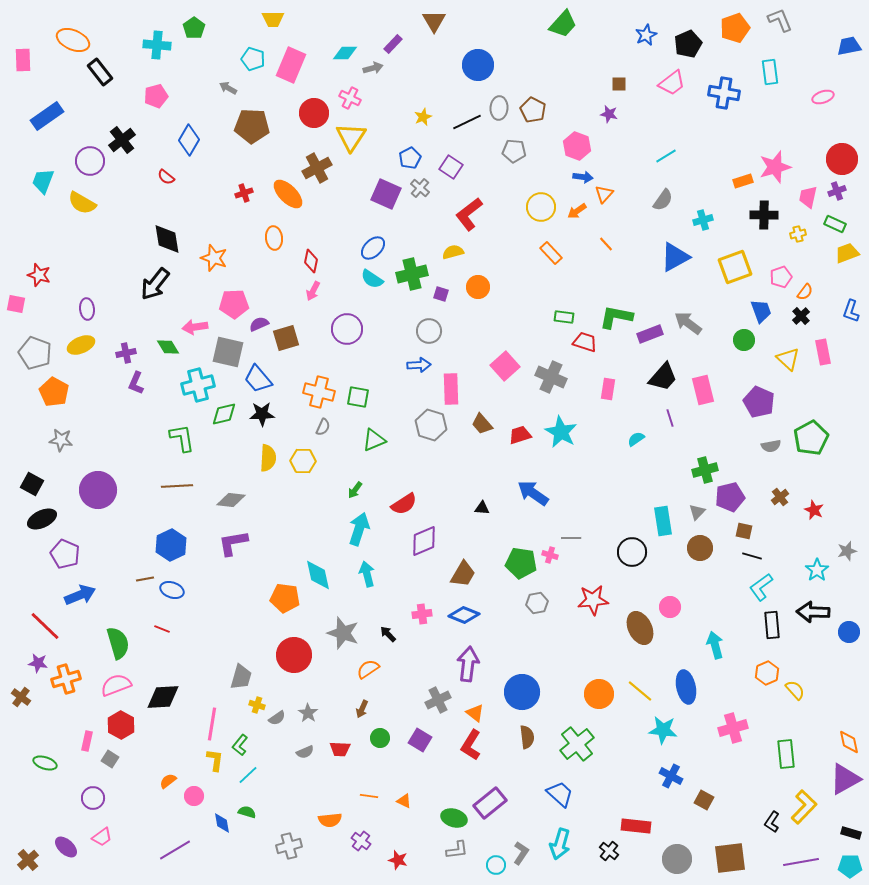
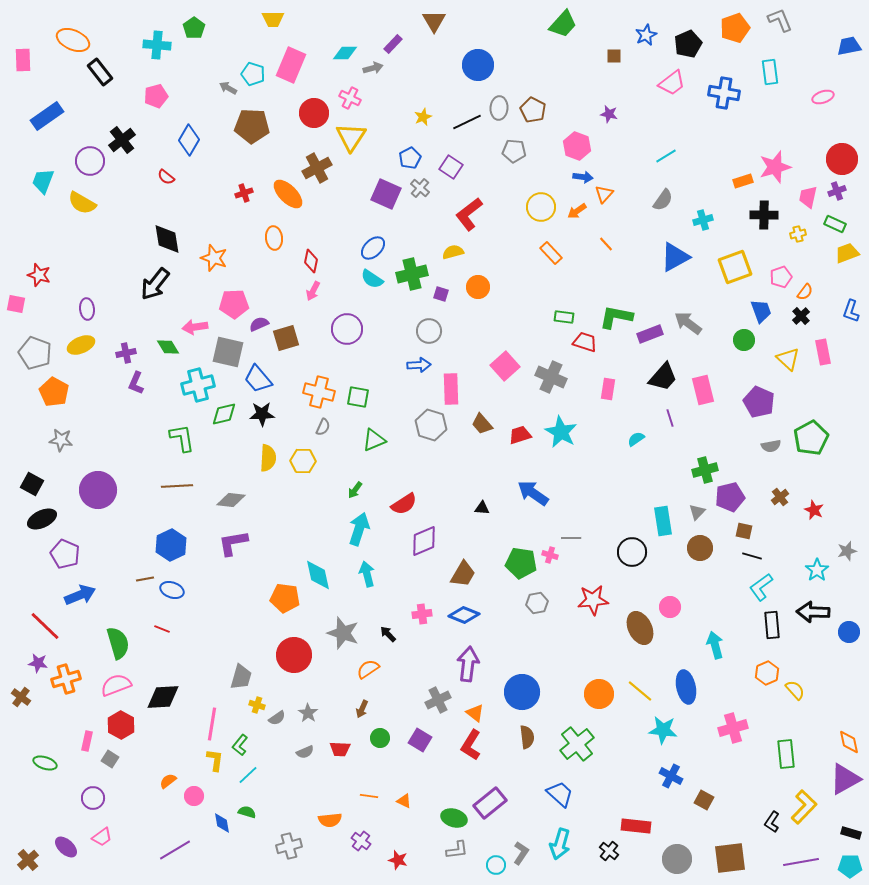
cyan pentagon at (253, 59): moved 15 px down
brown square at (619, 84): moved 5 px left, 28 px up
